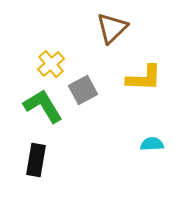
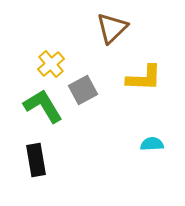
black rectangle: rotated 20 degrees counterclockwise
